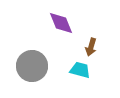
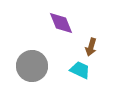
cyan trapezoid: rotated 10 degrees clockwise
